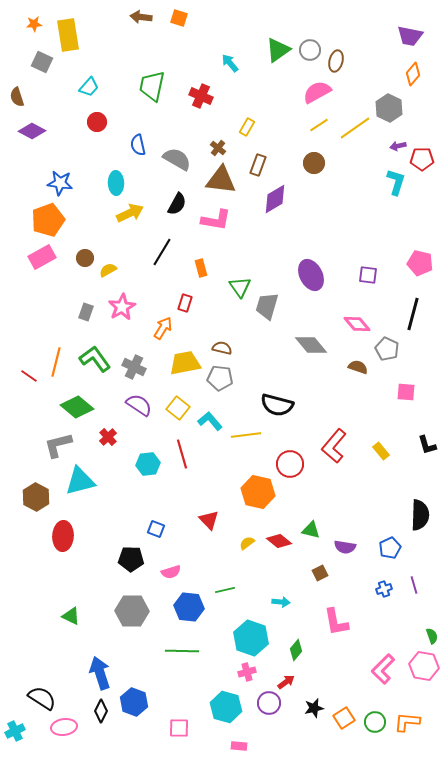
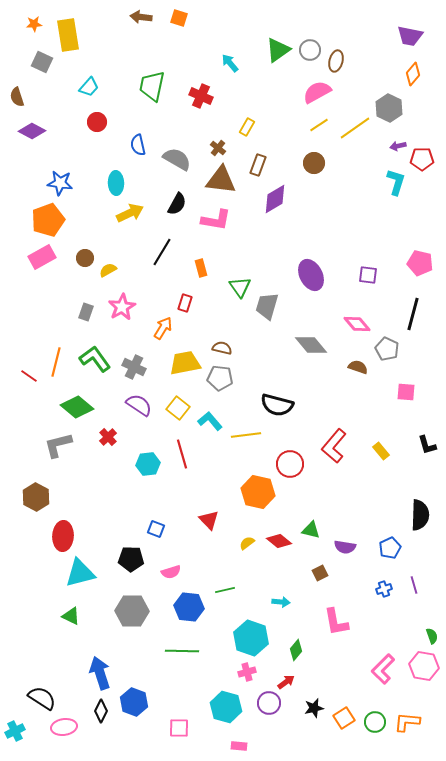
cyan triangle at (80, 481): moved 92 px down
